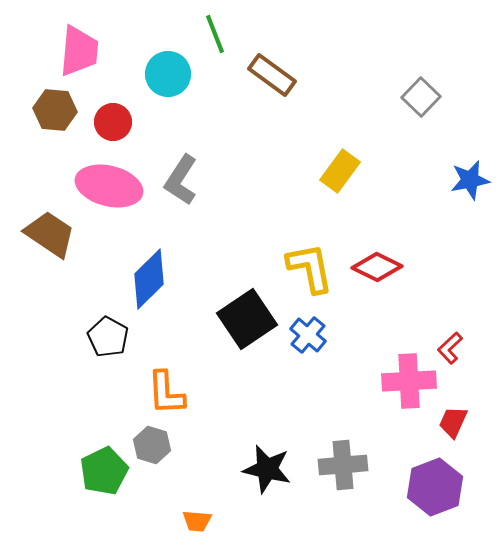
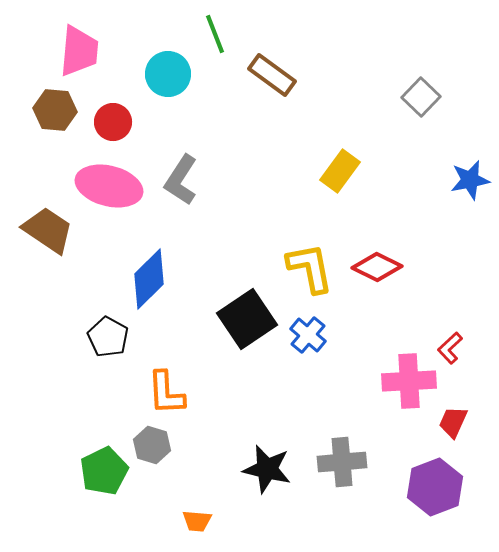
brown trapezoid: moved 2 px left, 4 px up
gray cross: moved 1 px left, 3 px up
